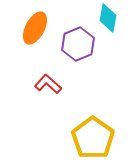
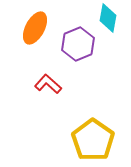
yellow pentagon: moved 2 px down
